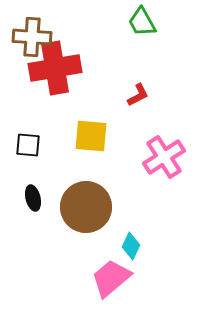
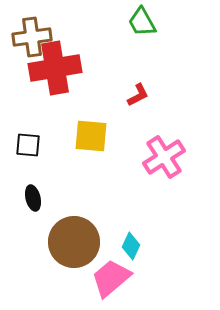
brown cross: rotated 12 degrees counterclockwise
brown circle: moved 12 px left, 35 px down
